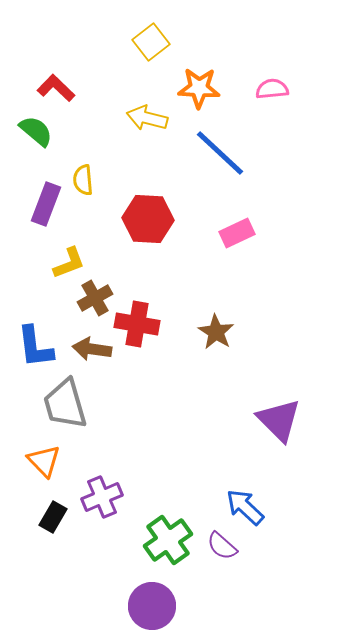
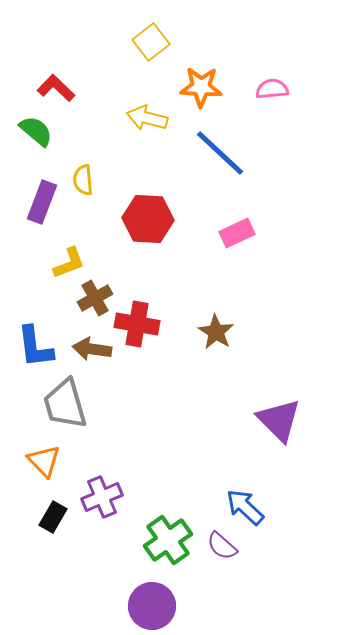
orange star: moved 2 px right, 1 px up
purple rectangle: moved 4 px left, 2 px up
